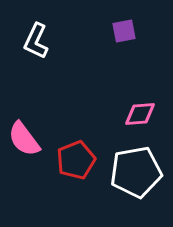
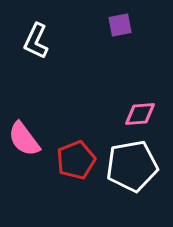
purple square: moved 4 px left, 6 px up
white pentagon: moved 4 px left, 6 px up
